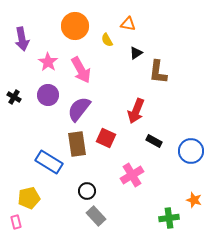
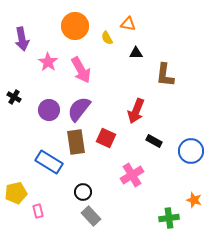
yellow semicircle: moved 2 px up
black triangle: rotated 32 degrees clockwise
brown L-shape: moved 7 px right, 3 px down
purple circle: moved 1 px right, 15 px down
brown rectangle: moved 1 px left, 2 px up
black circle: moved 4 px left, 1 px down
yellow pentagon: moved 13 px left, 5 px up
gray rectangle: moved 5 px left
pink rectangle: moved 22 px right, 11 px up
